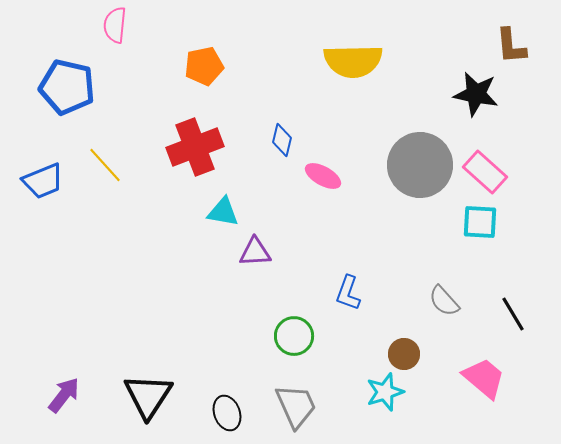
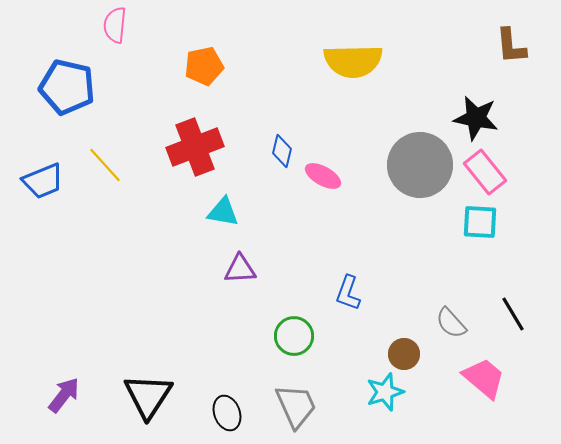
black star: moved 24 px down
blue diamond: moved 11 px down
pink rectangle: rotated 9 degrees clockwise
purple triangle: moved 15 px left, 17 px down
gray semicircle: moved 7 px right, 22 px down
